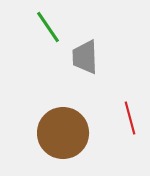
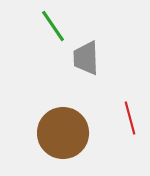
green line: moved 5 px right, 1 px up
gray trapezoid: moved 1 px right, 1 px down
